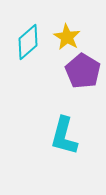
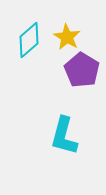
cyan diamond: moved 1 px right, 2 px up
purple pentagon: moved 1 px left, 1 px up
